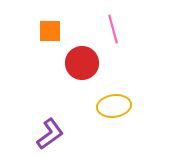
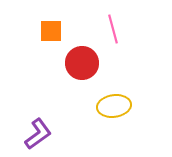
orange square: moved 1 px right
purple L-shape: moved 12 px left
